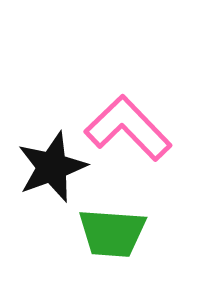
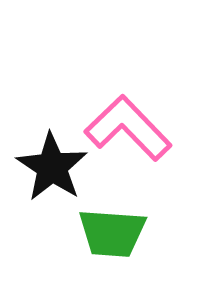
black star: rotated 18 degrees counterclockwise
